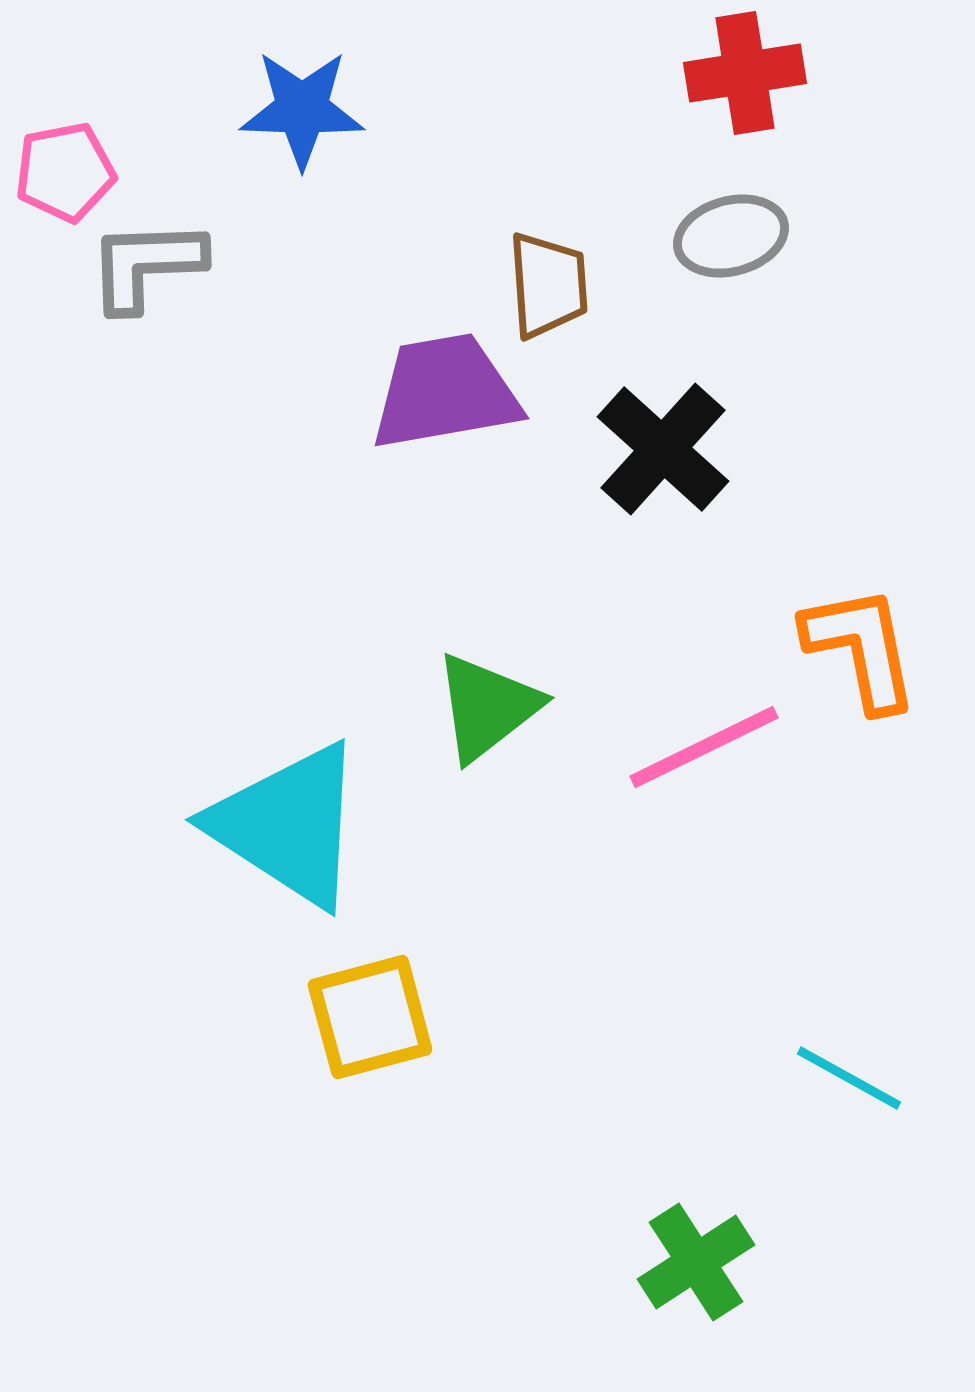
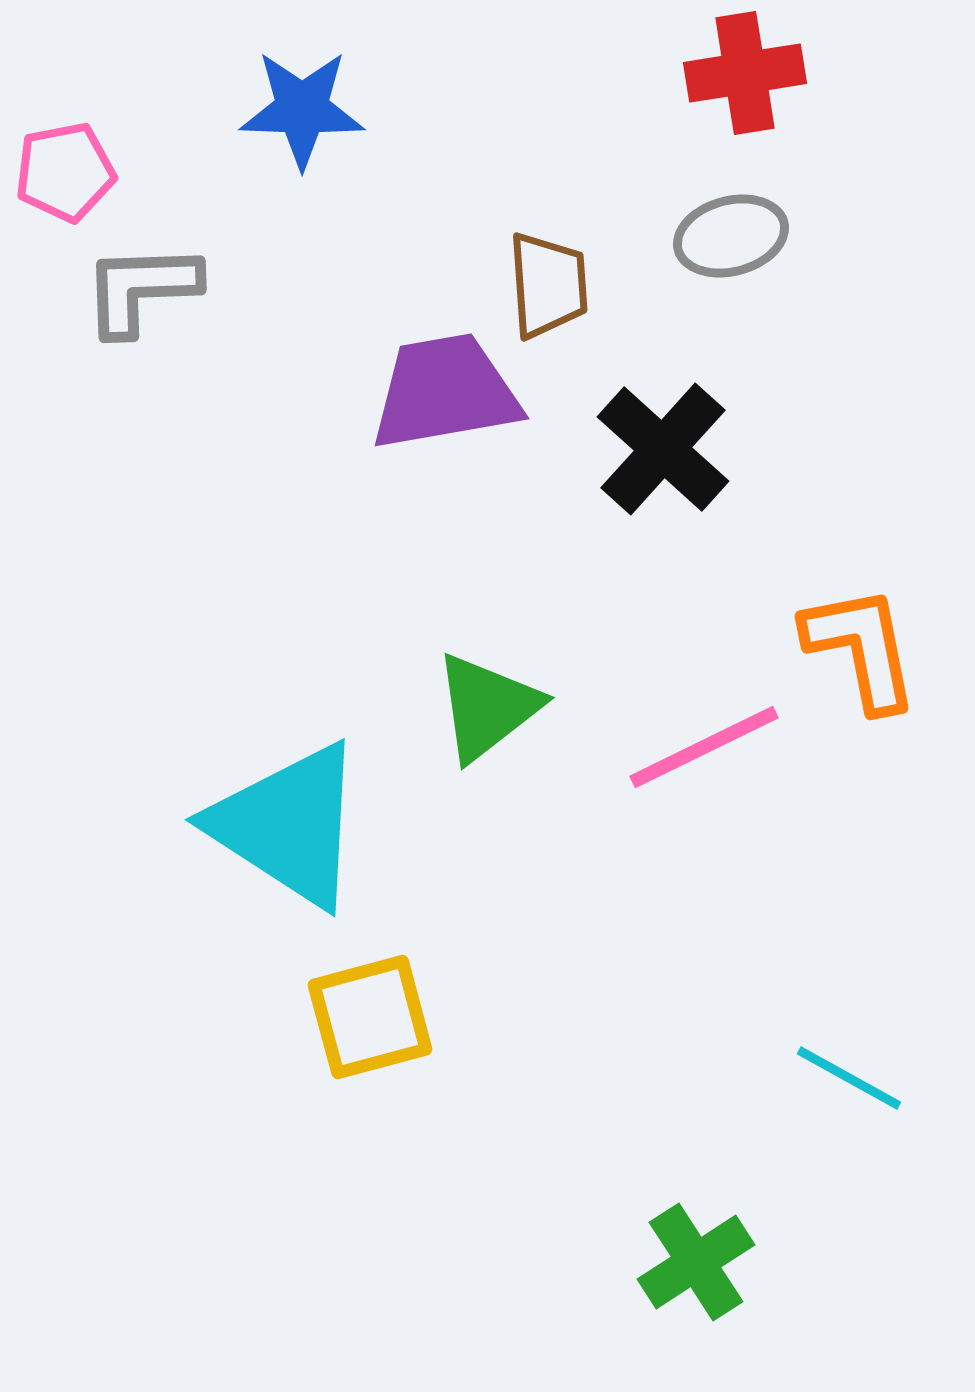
gray L-shape: moved 5 px left, 24 px down
